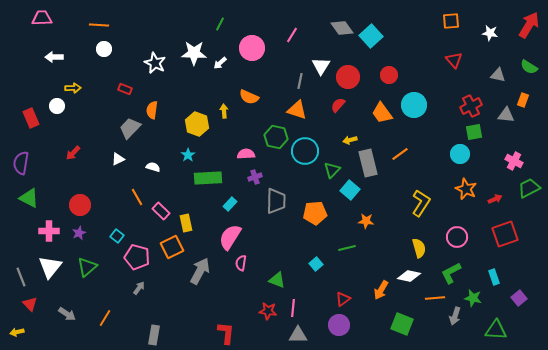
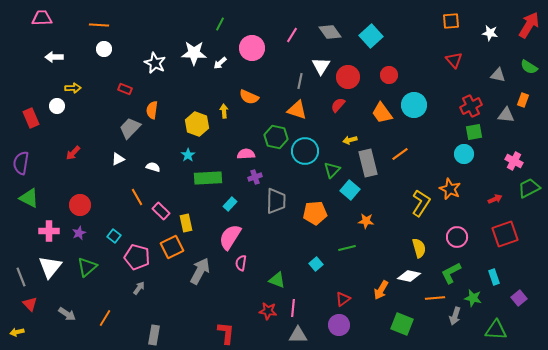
gray diamond at (342, 28): moved 12 px left, 4 px down
cyan circle at (460, 154): moved 4 px right
orange star at (466, 189): moved 16 px left
cyan square at (117, 236): moved 3 px left
